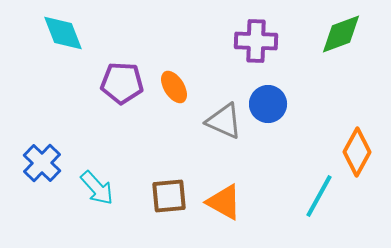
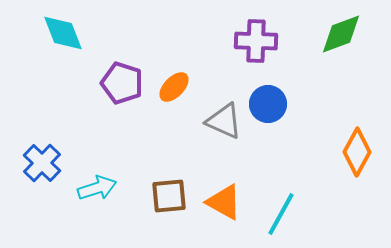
purple pentagon: rotated 15 degrees clockwise
orange ellipse: rotated 76 degrees clockwise
cyan arrow: rotated 66 degrees counterclockwise
cyan line: moved 38 px left, 18 px down
